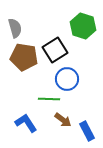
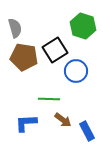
blue circle: moved 9 px right, 8 px up
blue L-shape: rotated 60 degrees counterclockwise
